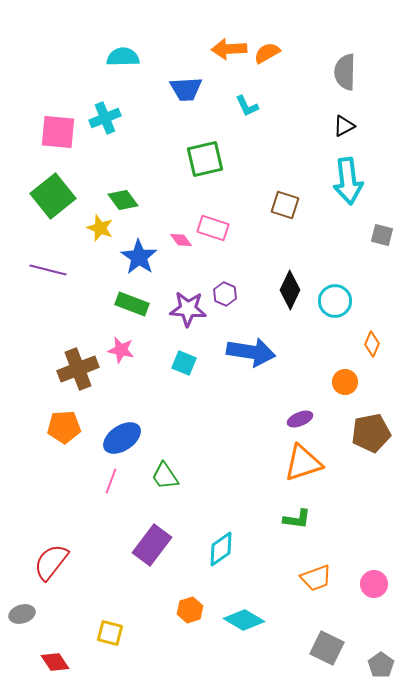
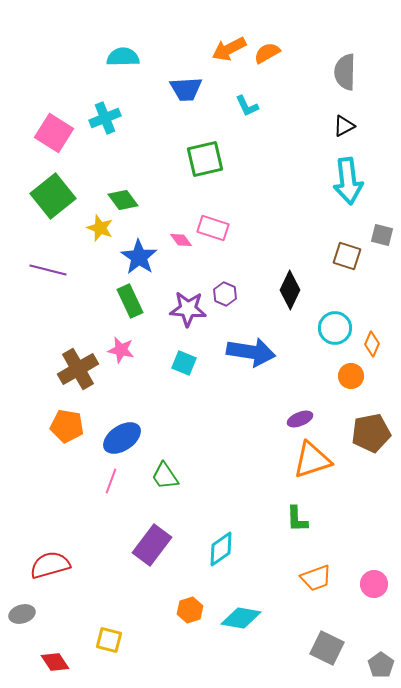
orange arrow at (229, 49): rotated 24 degrees counterclockwise
pink square at (58, 132): moved 4 px left, 1 px down; rotated 27 degrees clockwise
brown square at (285, 205): moved 62 px right, 51 px down
cyan circle at (335, 301): moved 27 px down
green rectangle at (132, 304): moved 2 px left, 3 px up; rotated 44 degrees clockwise
brown cross at (78, 369): rotated 9 degrees counterclockwise
orange circle at (345, 382): moved 6 px right, 6 px up
orange pentagon at (64, 427): moved 3 px right, 1 px up; rotated 12 degrees clockwise
orange triangle at (303, 463): moved 9 px right, 3 px up
green L-shape at (297, 519): rotated 80 degrees clockwise
red semicircle at (51, 562): moved 1 px left, 3 px down; rotated 36 degrees clockwise
cyan diamond at (244, 620): moved 3 px left, 2 px up; rotated 21 degrees counterclockwise
yellow square at (110, 633): moved 1 px left, 7 px down
